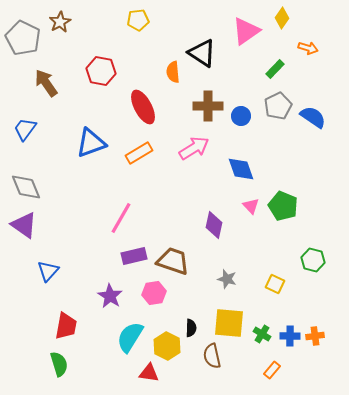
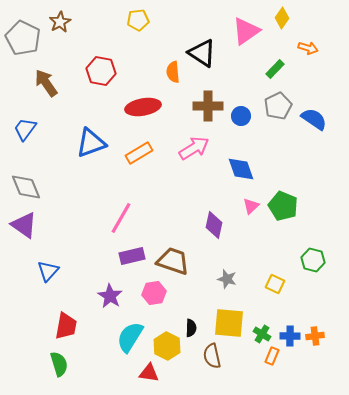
red ellipse at (143, 107): rotated 72 degrees counterclockwise
blue semicircle at (313, 117): moved 1 px right, 2 px down
pink triangle at (251, 206): rotated 30 degrees clockwise
purple rectangle at (134, 256): moved 2 px left
orange rectangle at (272, 370): moved 14 px up; rotated 18 degrees counterclockwise
